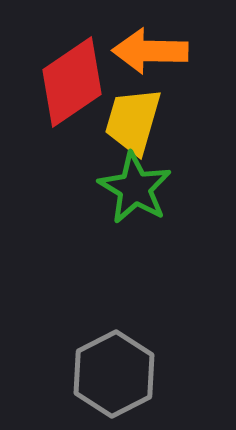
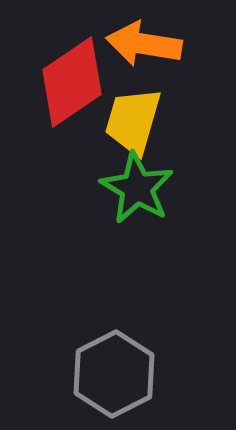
orange arrow: moved 6 px left, 7 px up; rotated 8 degrees clockwise
green star: moved 2 px right
